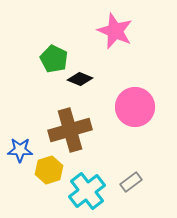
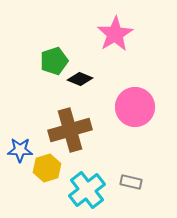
pink star: moved 3 px down; rotated 18 degrees clockwise
green pentagon: moved 2 px down; rotated 28 degrees clockwise
yellow hexagon: moved 2 px left, 2 px up
gray rectangle: rotated 50 degrees clockwise
cyan cross: moved 1 px up
